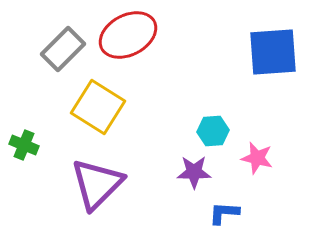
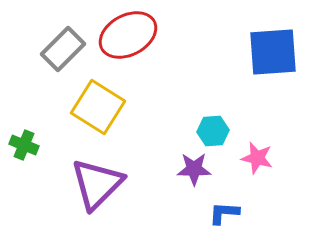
purple star: moved 3 px up
